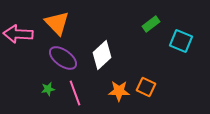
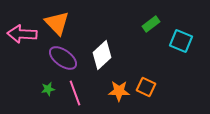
pink arrow: moved 4 px right
